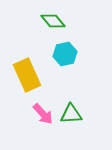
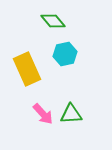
yellow rectangle: moved 6 px up
